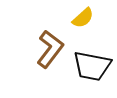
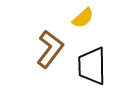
black trapezoid: rotated 78 degrees clockwise
